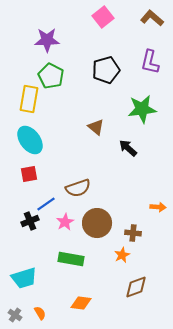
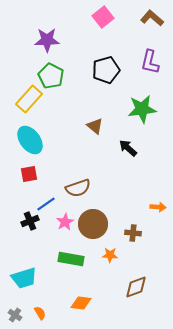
yellow rectangle: rotated 32 degrees clockwise
brown triangle: moved 1 px left, 1 px up
brown circle: moved 4 px left, 1 px down
orange star: moved 12 px left; rotated 28 degrees clockwise
